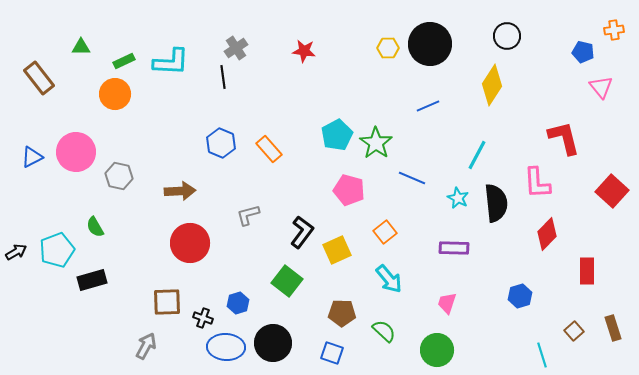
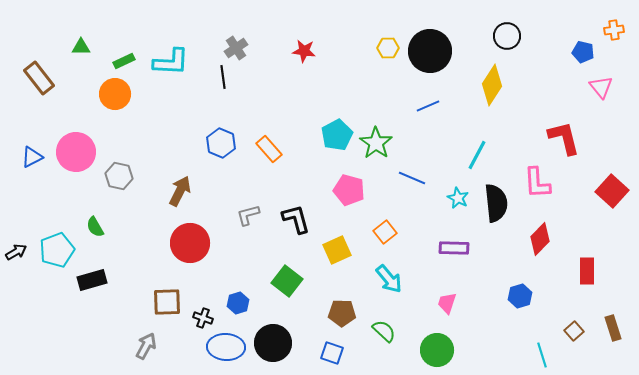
black circle at (430, 44): moved 7 px down
brown arrow at (180, 191): rotated 60 degrees counterclockwise
black L-shape at (302, 232): moved 6 px left, 13 px up; rotated 52 degrees counterclockwise
red diamond at (547, 234): moved 7 px left, 5 px down
